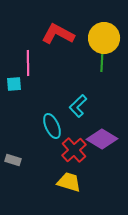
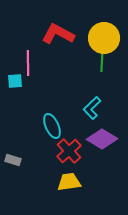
cyan square: moved 1 px right, 3 px up
cyan L-shape: moved 14 px right, 2 px down
red cross: moved 5 px left, 1 px down
yellow trapezoid: rotated 25 degrees counterclockwise
